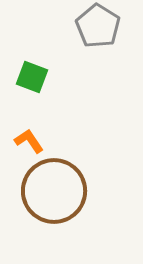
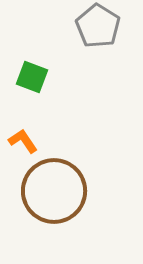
orange L-shape: moved 6 px left
